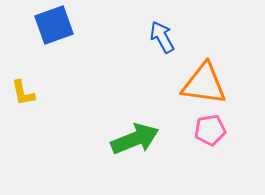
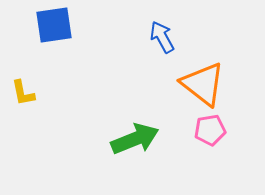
blue square: rotated 12 degrees clockwise
orange triangle: moved 1 px left; rotated 30 degrees clockwise
